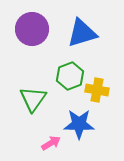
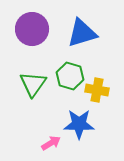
green hexagon: rotated 24 degrees counterclockwise
green triangle: moved 15 px up
